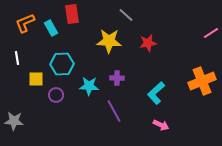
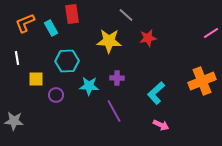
red star: moved 5 px up
cyan hexagon: moved 5 px right, 3 px up
